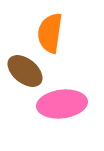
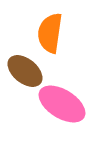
pink ellipse: rotated 39 degrees clockwise
